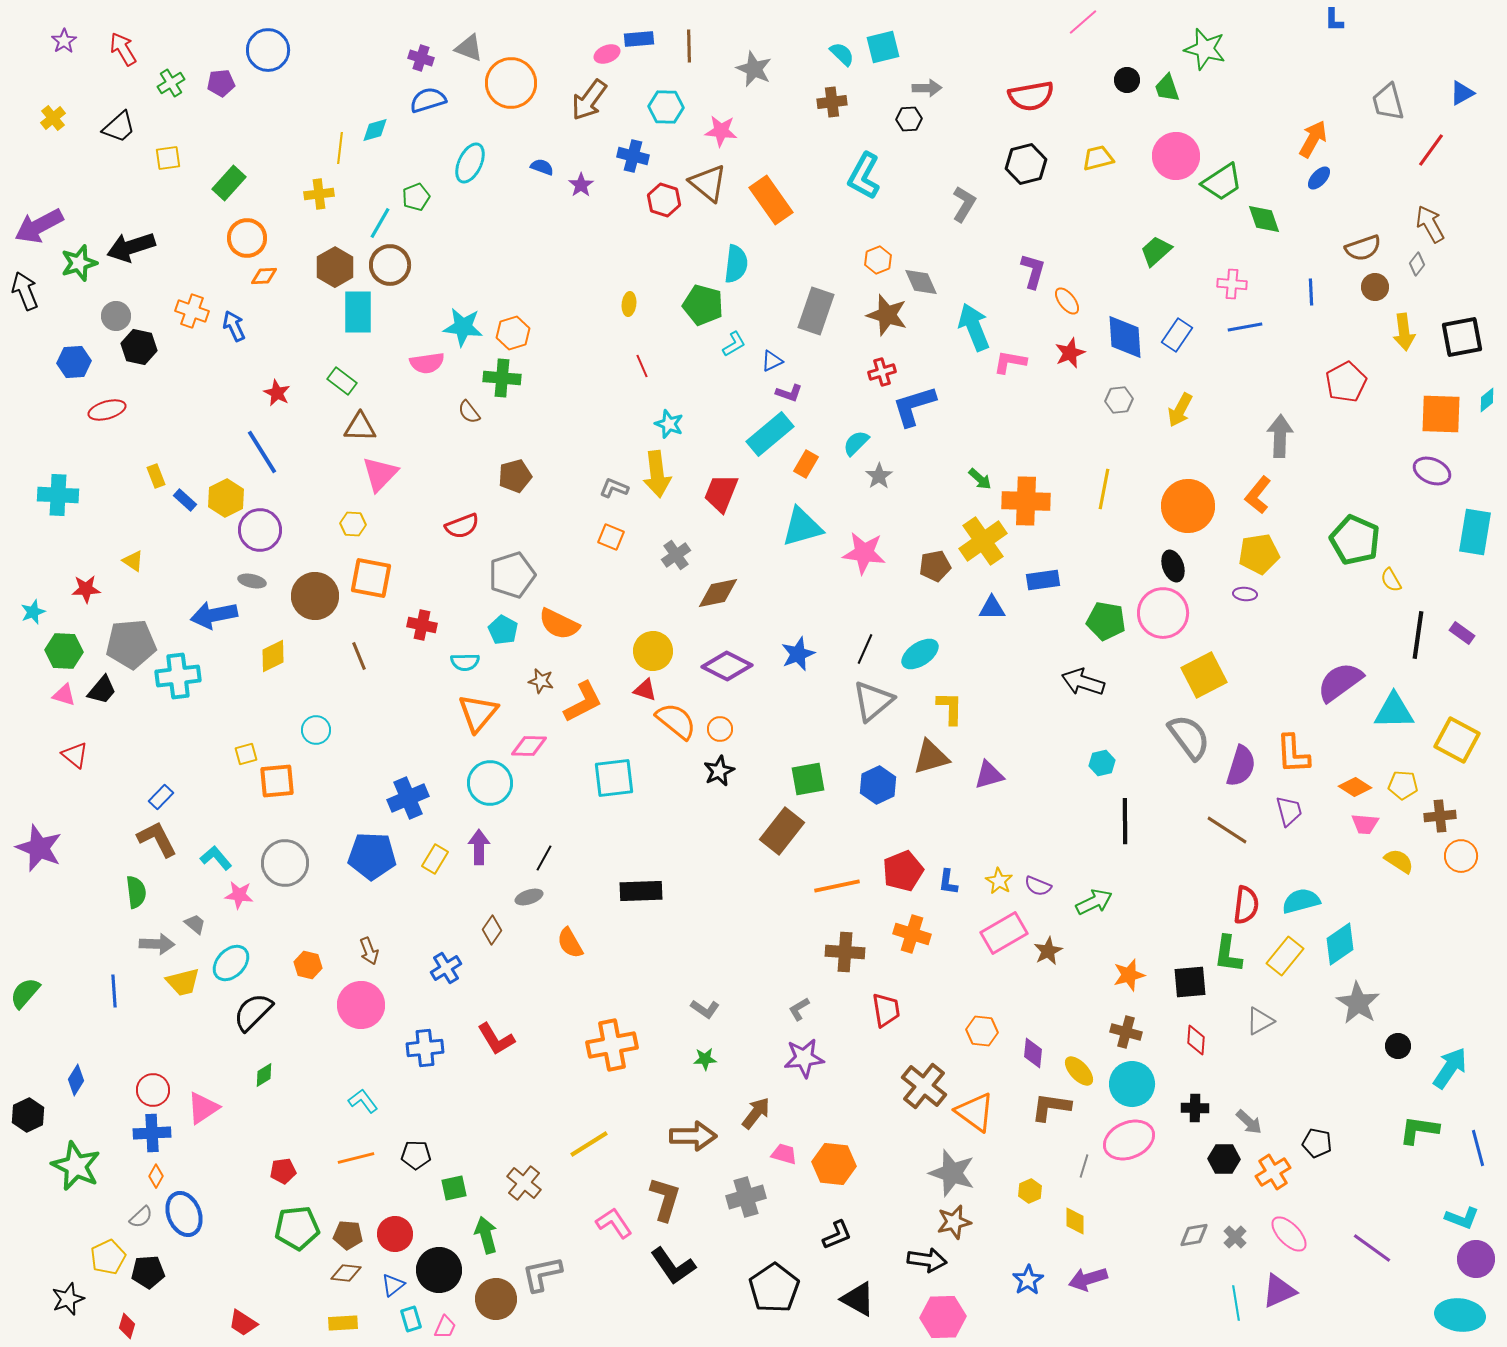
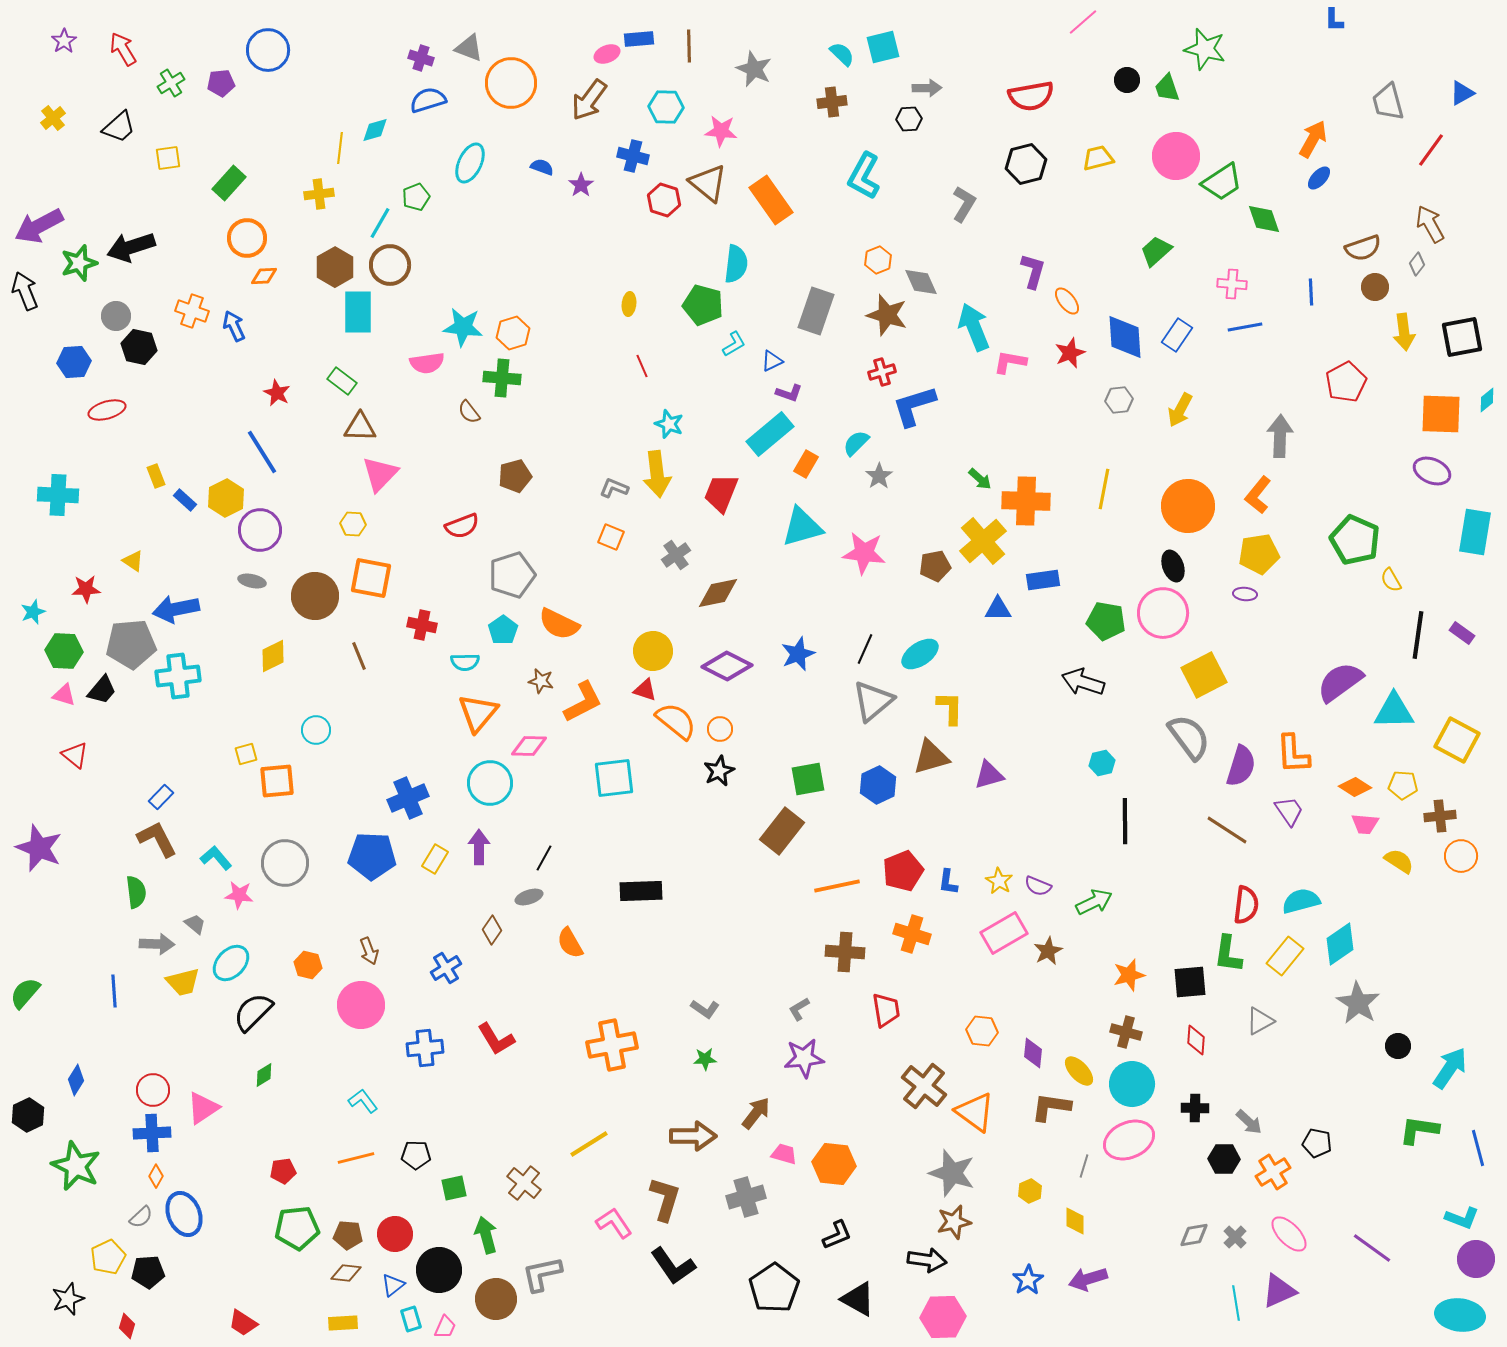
yellow cross at (983, 541): rotated 6 degrees counterclockwise
blue triangle at (992, 608): moved 6 px right, 1 px down
blue arrow at (214, 615): moved 38 px left, 6 px up
cyan pentagon at (503, 630): rotated 8 degrees clockwise
purple trapezoid at (1289, 811): rotated 20 degrees counterclockwise
